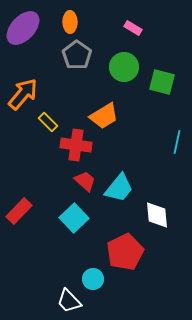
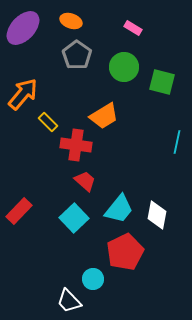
orange ellipse: moved 1 px right, 1 px up; rotated 70 degrees counterclockwise
cyan trapezoid: moved 21 px down
white diamond: rotated 16 degrees clockwise
